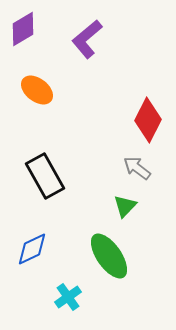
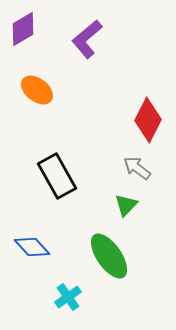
black rectangle: moved 12 px right
green triangle: moved 1 px right, 1 px up
blue diamond: moved 2 px up; rotated 72 degrees clockwise
